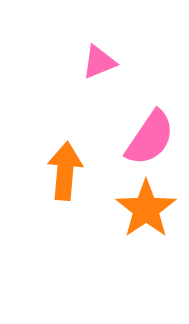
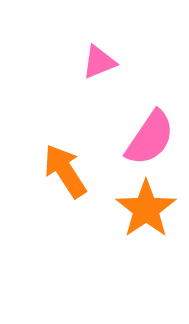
orange arrow: rotated 38 degrees counterclockwise
